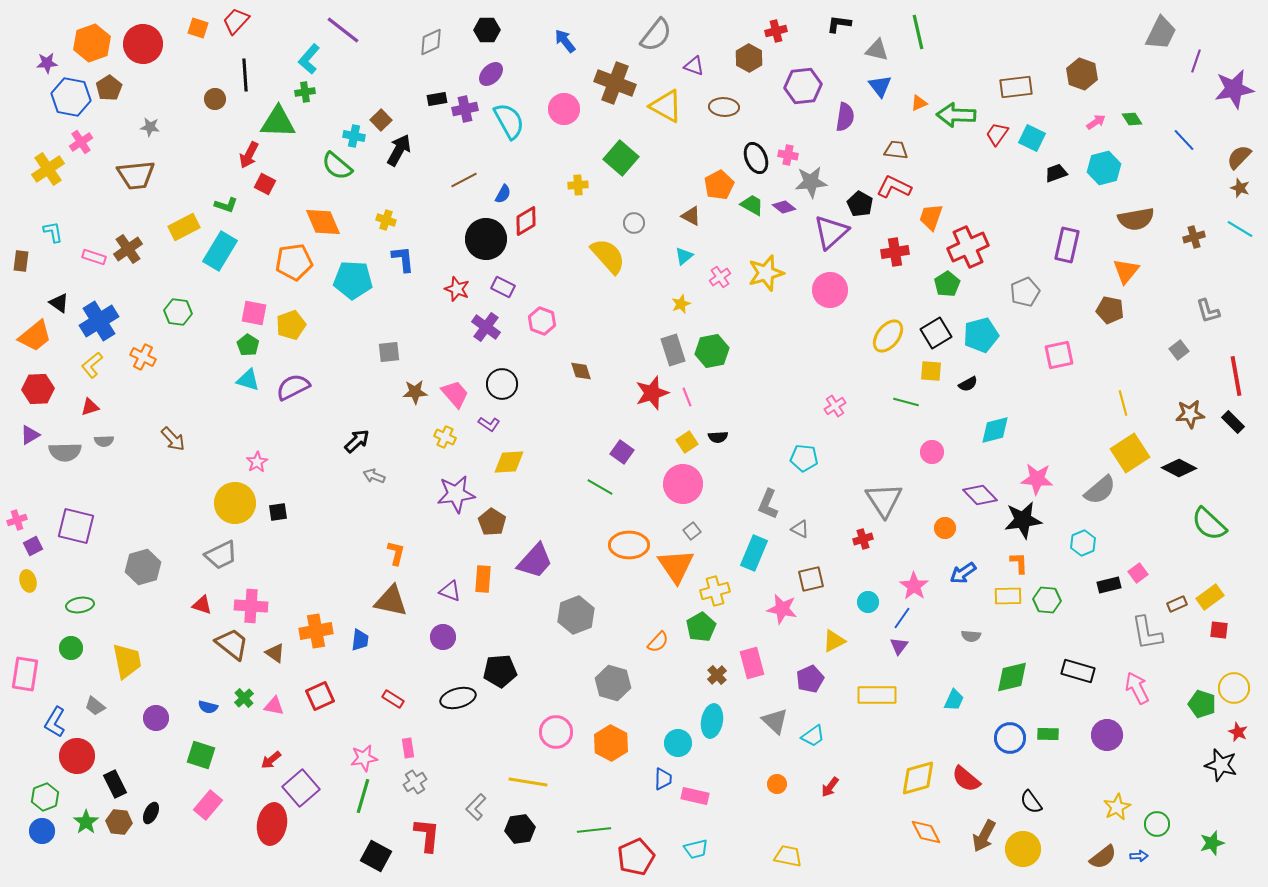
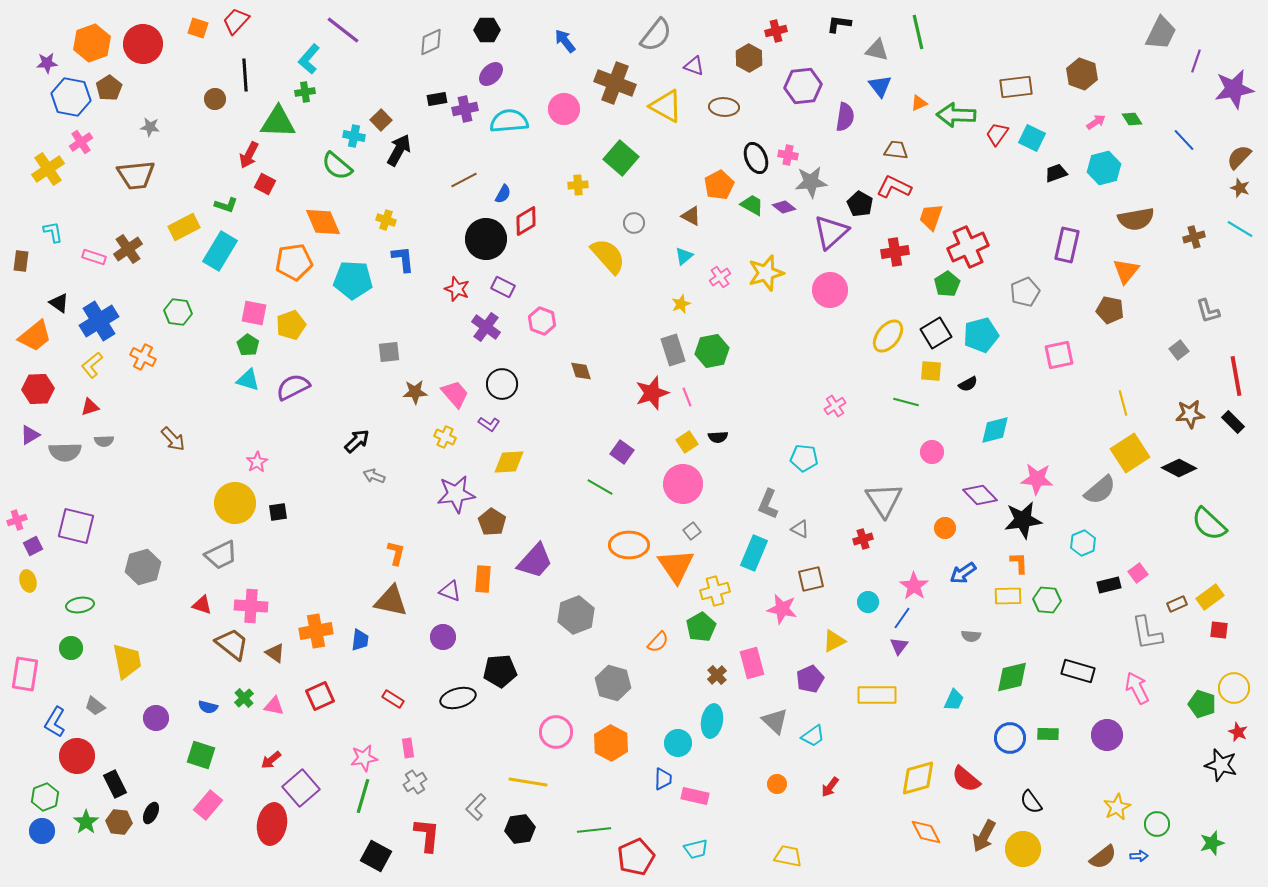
cyan semicircle at (509, 121): rotated 66 degrees counterclockwise
